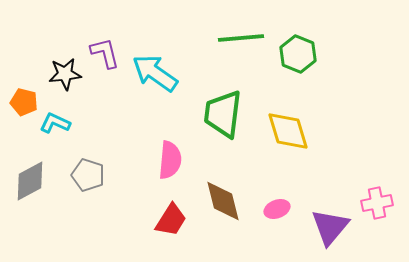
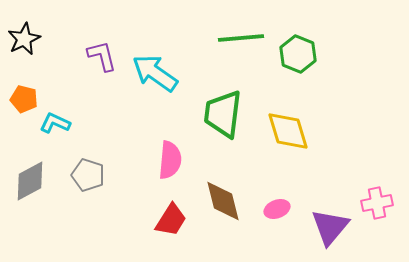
purple L-shape: moved 3 px left, 3 px down
black star: moved 41 px left, 35 px up; rotated 20 degrees counterclockwise
orange pentagon: moved 3 px up
